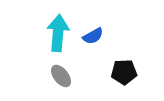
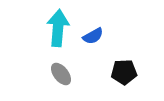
cyan arrow: moved 5 px up
gray ellipse: moved 2 px up
